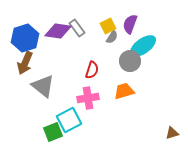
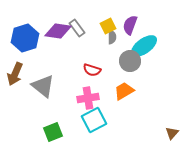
purple semicircle: moved 1 px down
gray semicircle: rotated 32 degrees counterclockwise
cyan ellipse: moved 1 px right
brown arrow: moved 10 px left, 11 px down
red semicircle: rotated 90 degrees clockwise
orange trapezoid: rotated 15 degrees counterclockwise
cyan square: moved 25 px right
brown triangle: rotated 32 degrees counterclockwise
